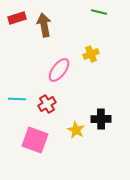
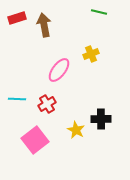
pink square: rotated 32 degrees clockwise
